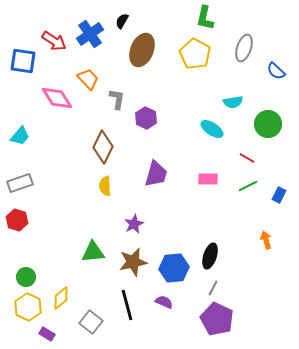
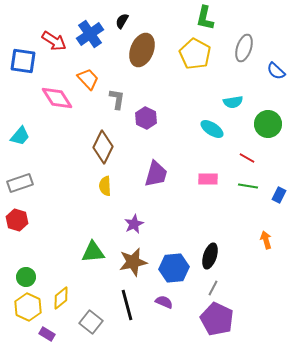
green line at (248, 186): rotated 36 degrees clockwise
